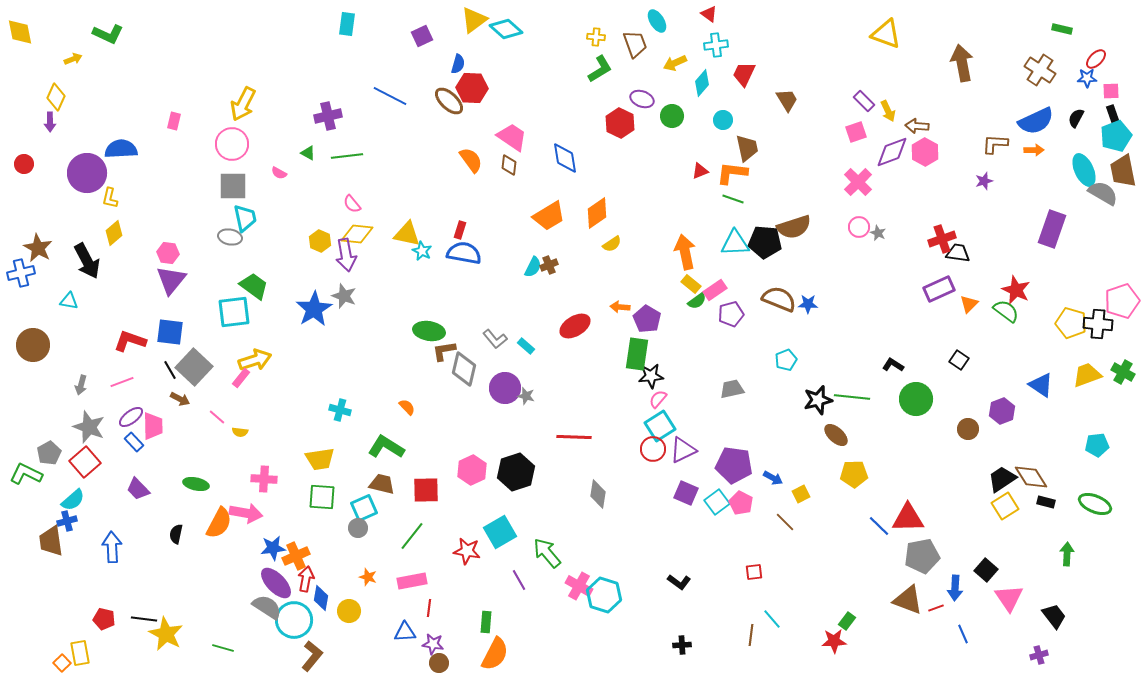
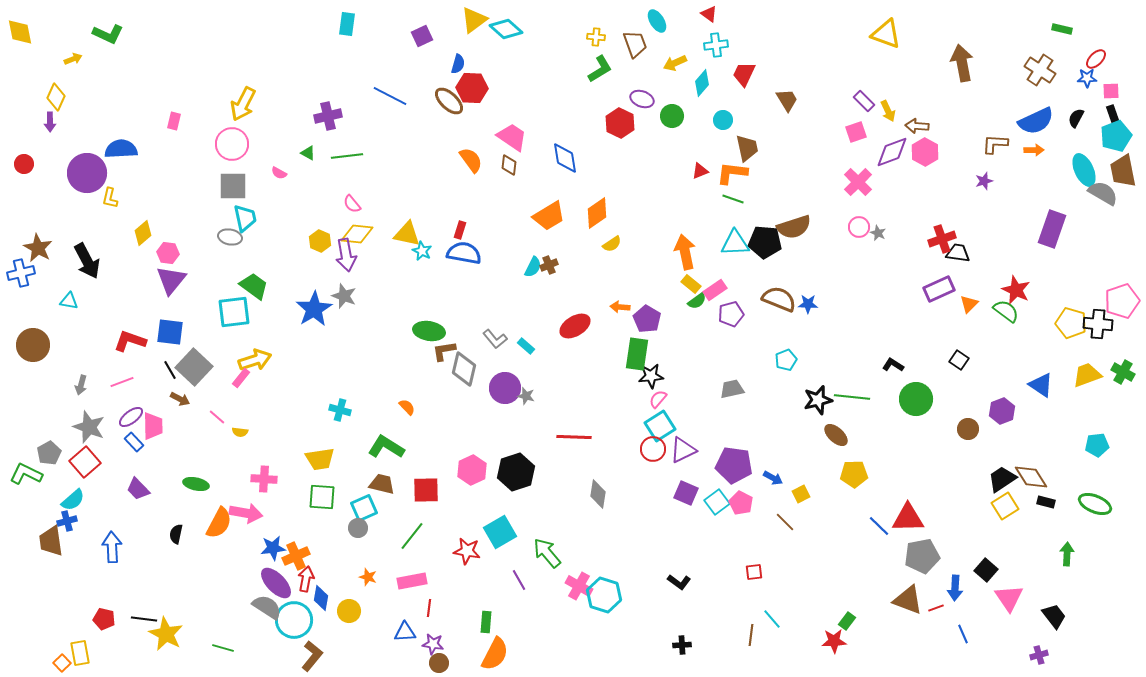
yellow diamond at (114, 233): moved 29 px right
